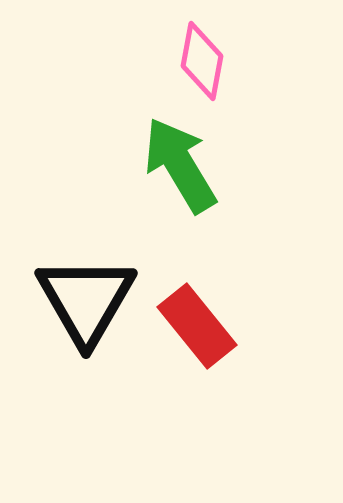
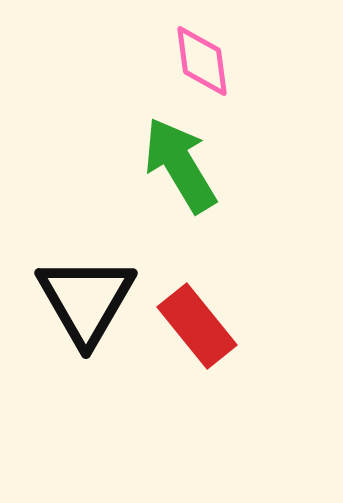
pink diamond: rotated 18 degrees counterclockwise
